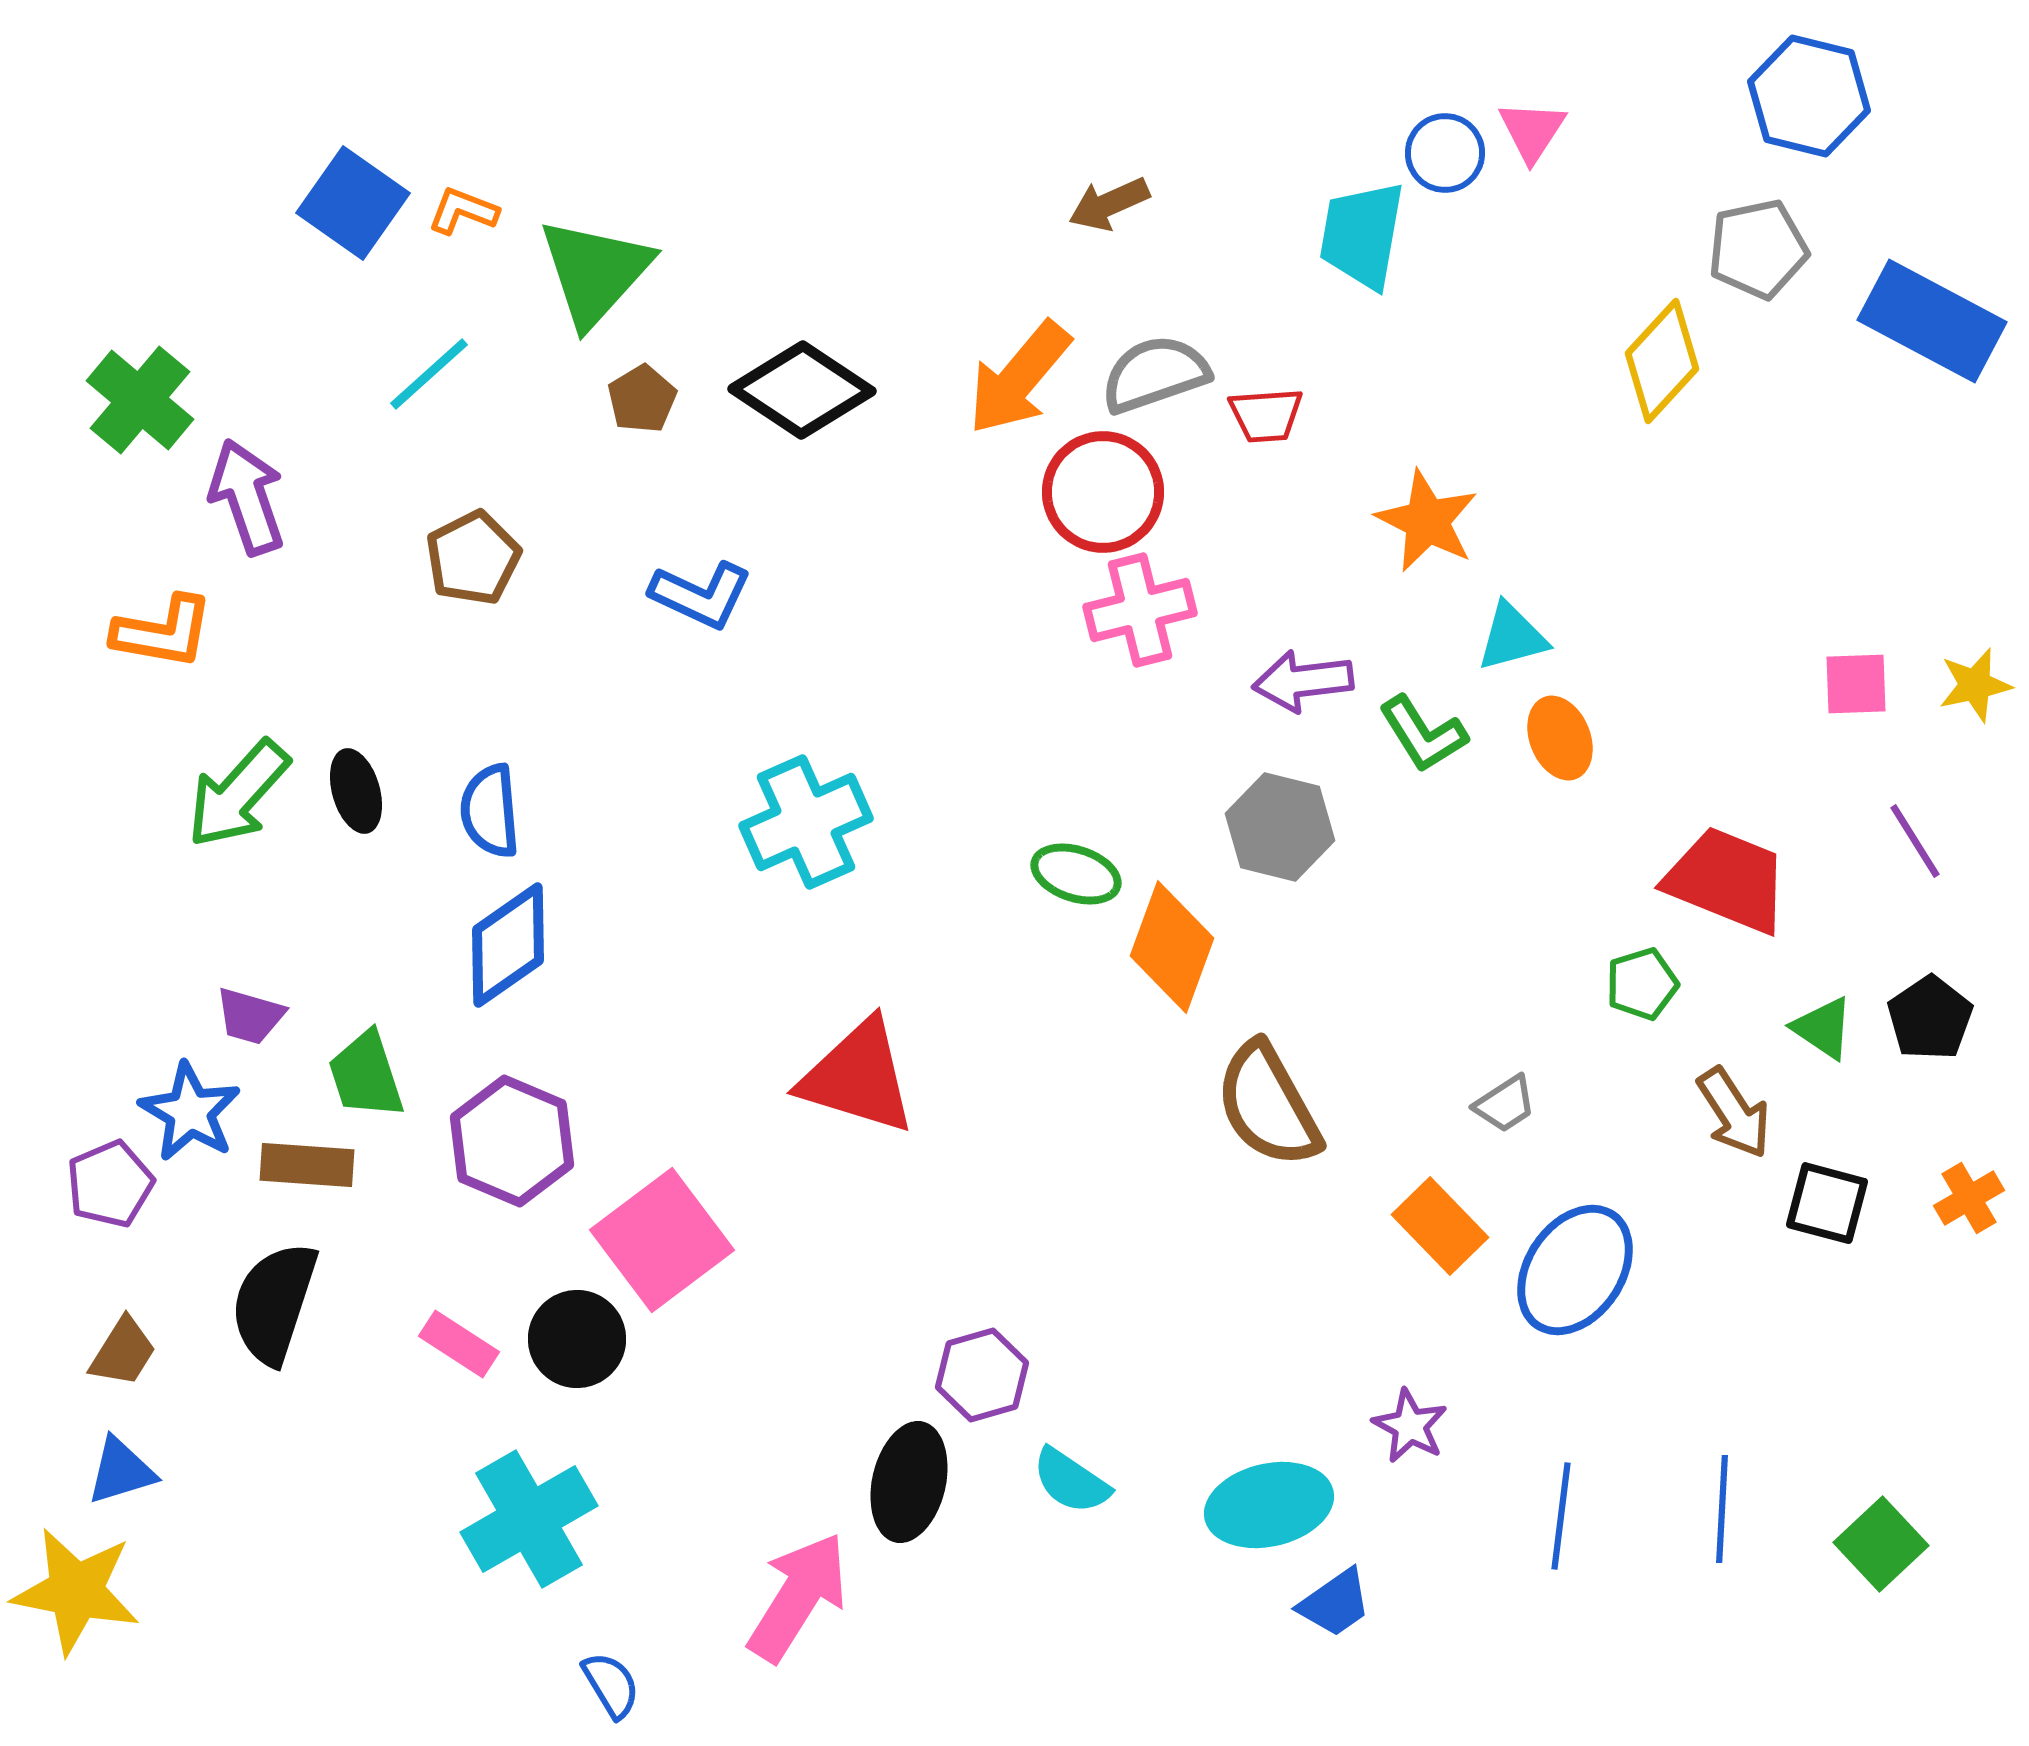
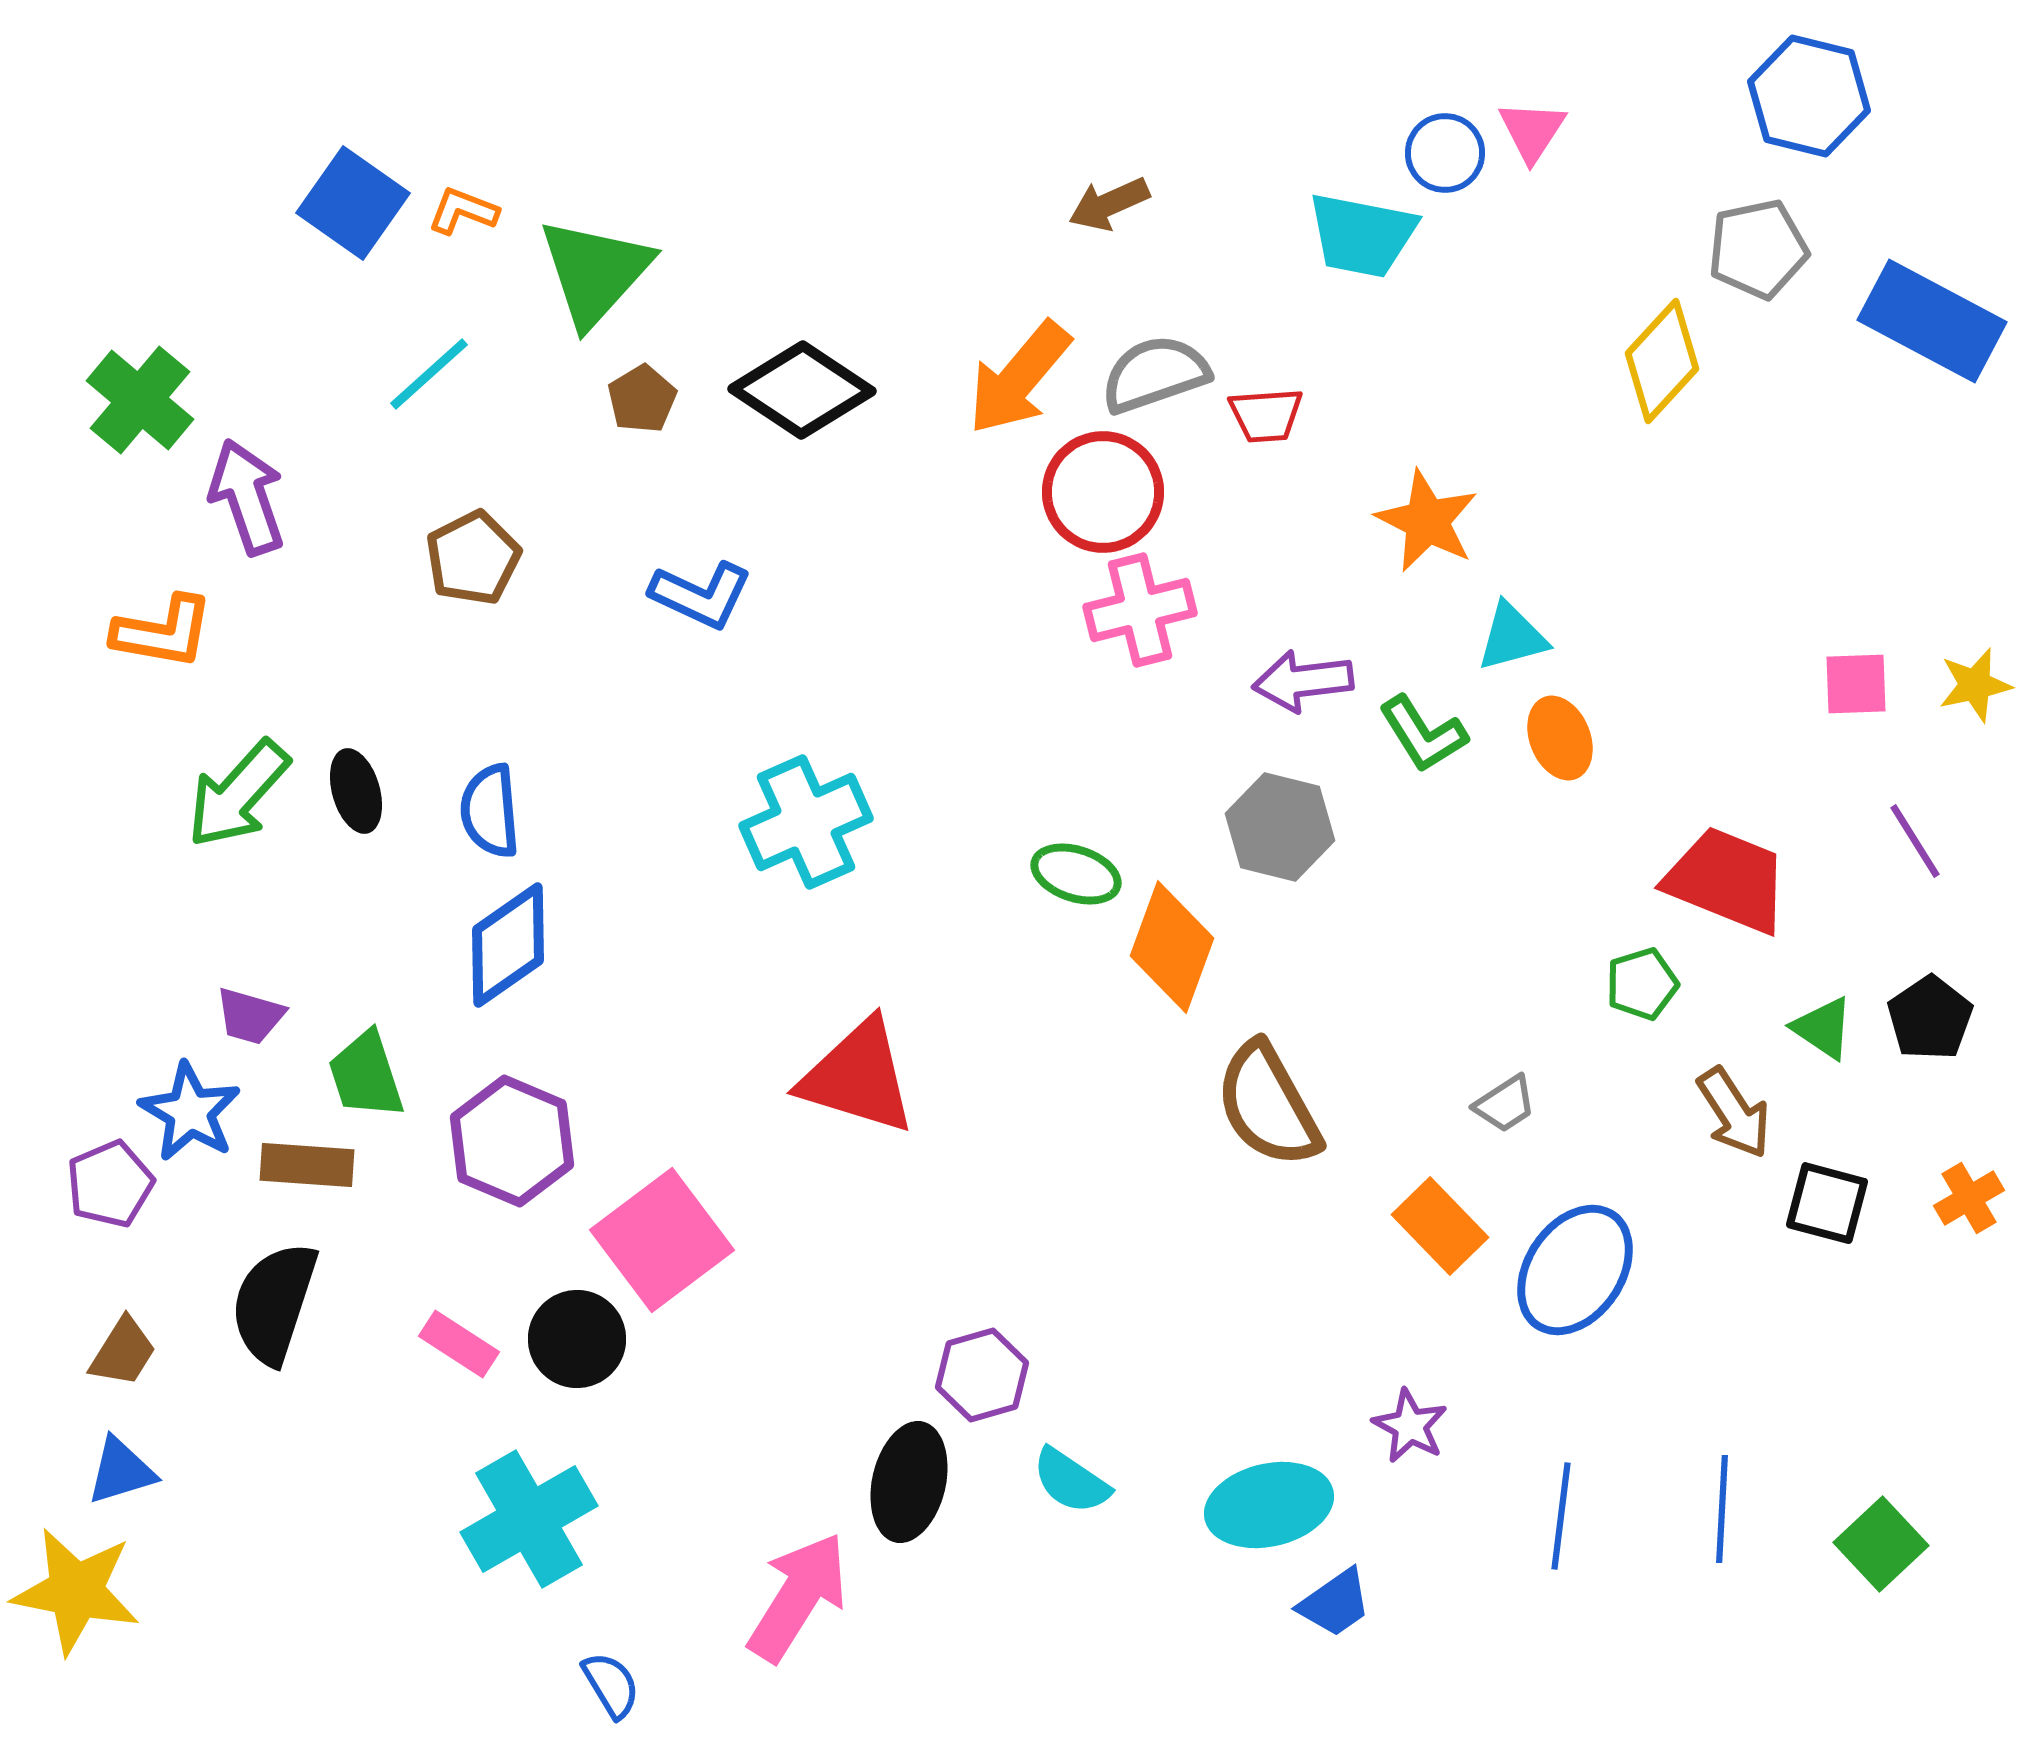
cyan trapezoid at (1362, 235): rotated 89 degrees counterclockwise
